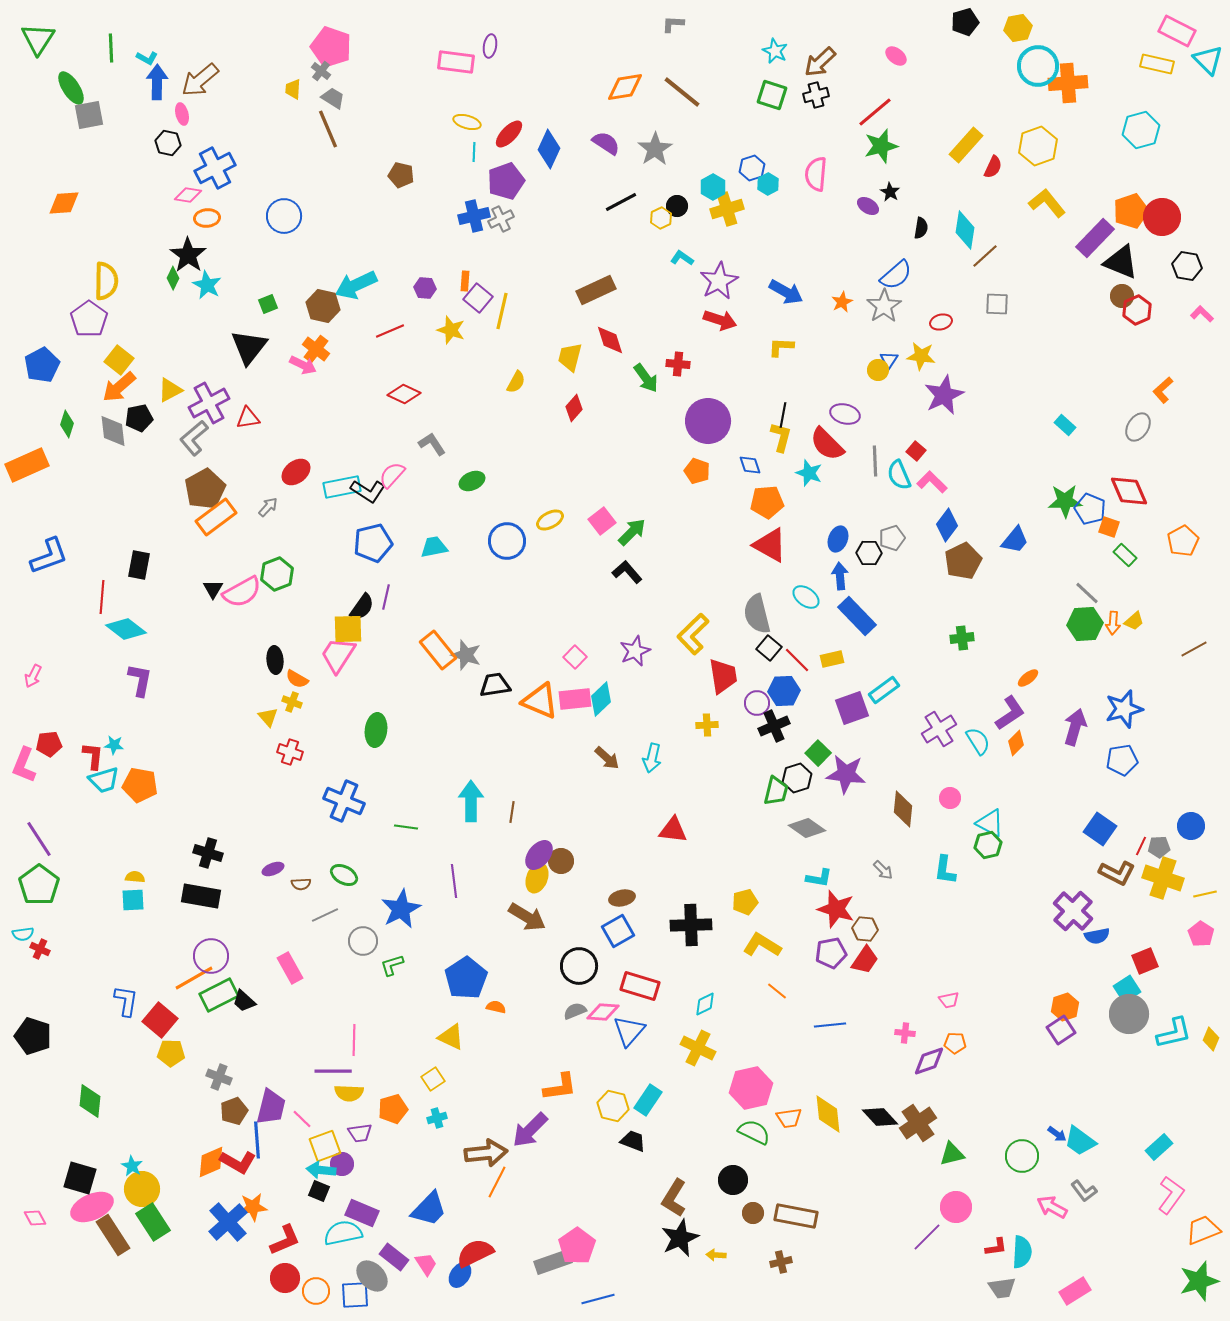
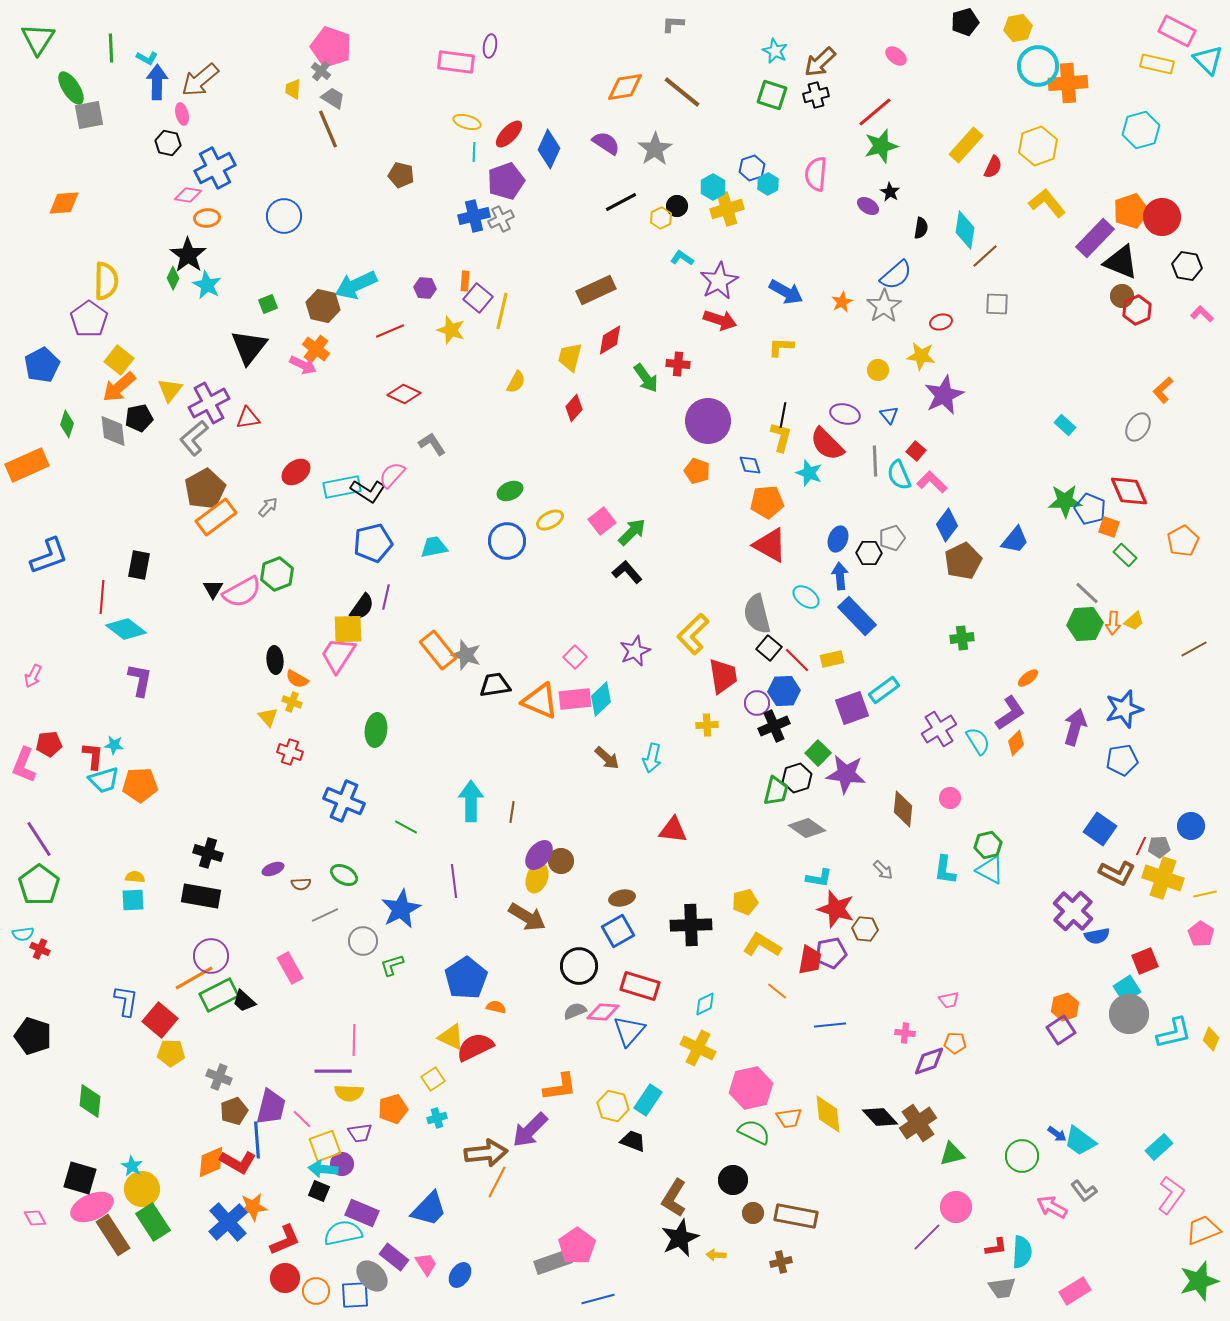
red diamond at (610, 340): rotated 76 degrees clockwise
blue triangle at (889, 360): moved 55 px down; rotated 12 degrees counterclockwise
yellow triangle at (170, 390): rotated 24 degrees counterclockwise
green ellipse at (472, 481): moved 38 px right, 10 px down
orange pentagon at (140, 785): rotated 12 degrees counterclockwise
cyan triangle at (990, 823): moved 47 px down
green line at (406, 827): rotated 20 degrees clockwise
red trapezoid at (865, 960): moved 55 px left; rotated 24 degrees counterclockwise
cyan arrow at (321, 1170): moved 2 px right, 1 px up
red semicircle at (475, 1253): moved 206 px up
